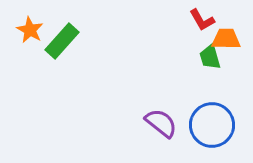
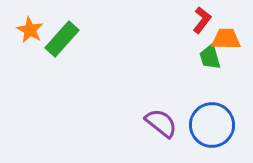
red L-shape: rotated 112 degrees counterclockwise
green rectangle: moved 2 px up
